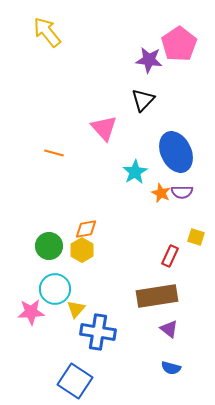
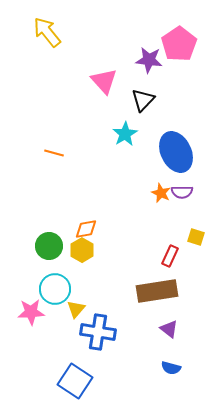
pink triangle: moved 47 px up
cyan star: moved 10 px left, 38 px up
brown rectangle: moved 5 px up
